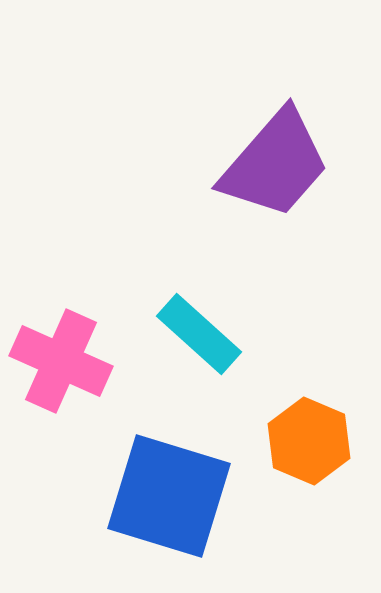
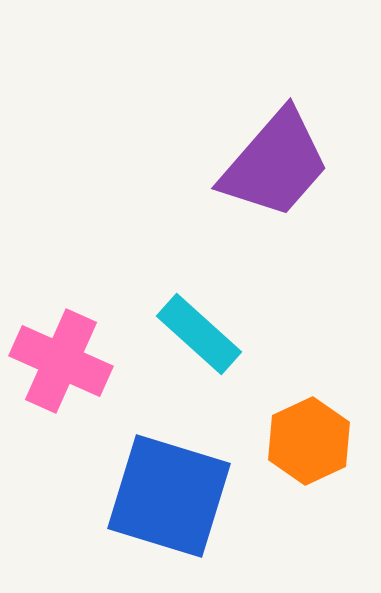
orange hexagon: rotated 12 degrees clockwise
